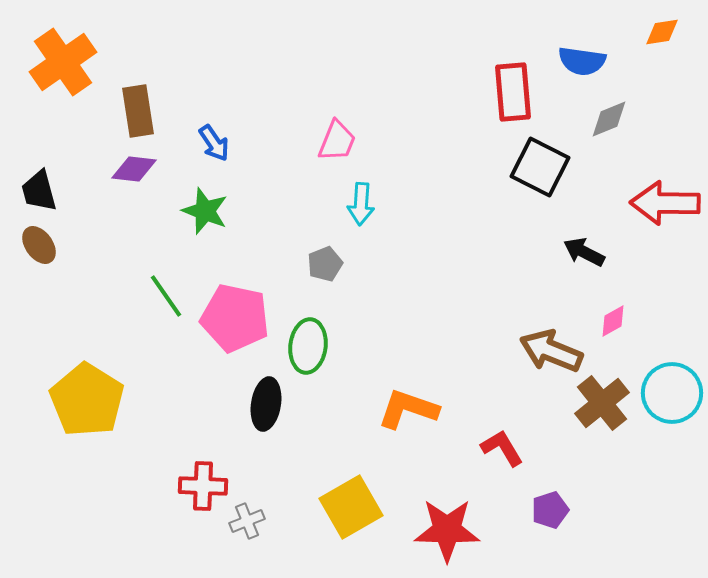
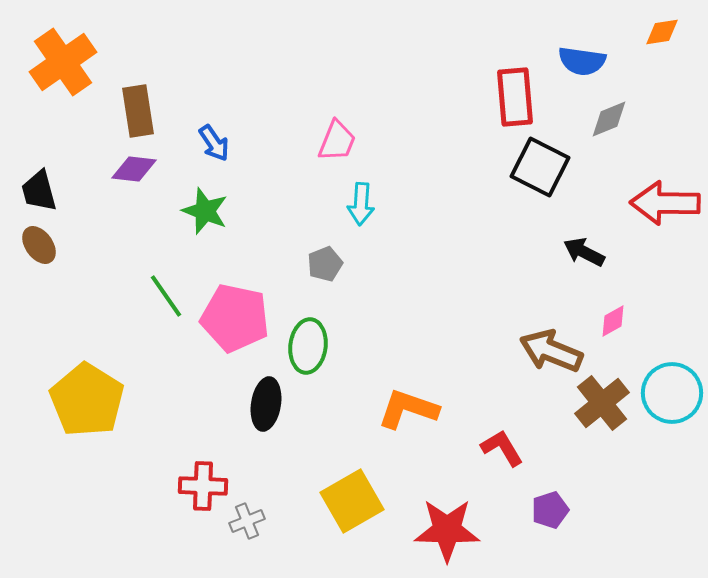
red rectangle: moved 2 px right, 5 px down
yellow square: moved 1 px right, 6 px up
